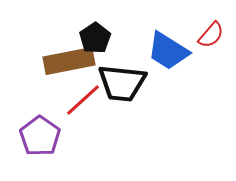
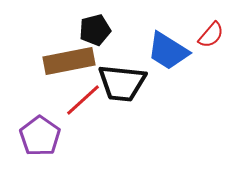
black pentagon: moved 8 px up; rotated 20 degrees clockwise
